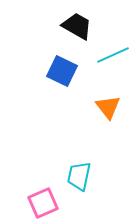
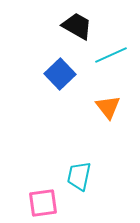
cyan line: moved 2 px left
blue square: moved 2 px left, 3 px down; rotated 20 degrees clockwise
pink square: rotated 16 degrees clockwise
